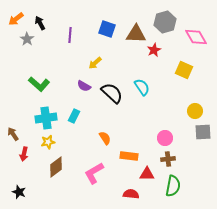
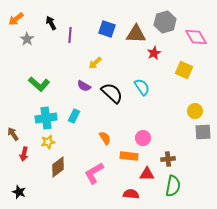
black arrow: moved 11 px right
red star: moved 3 px down
pink circle: moved 22 px left
brown diamond: moved 2 px right
